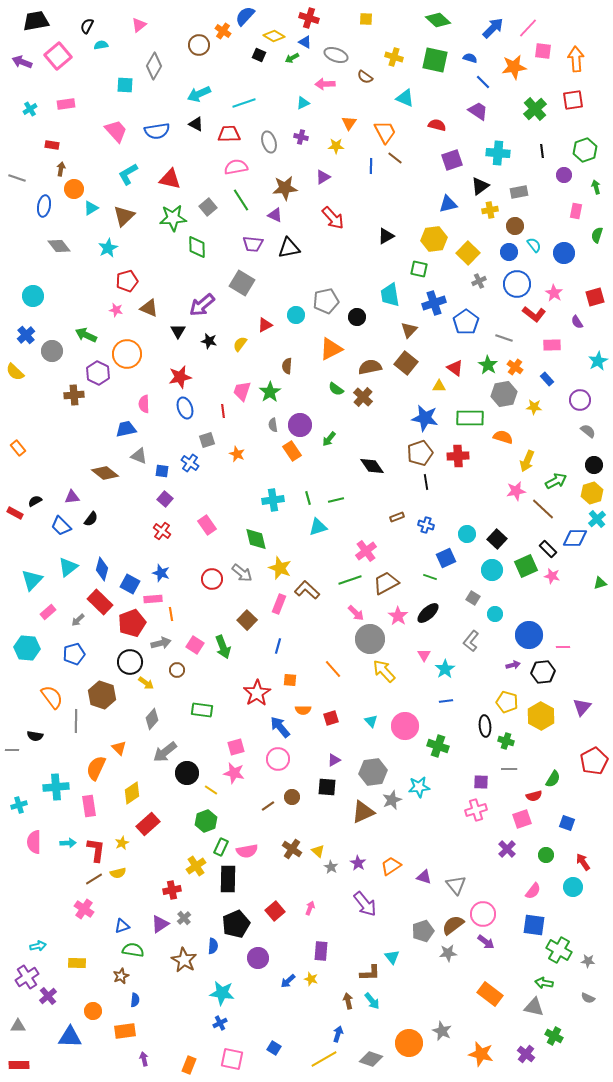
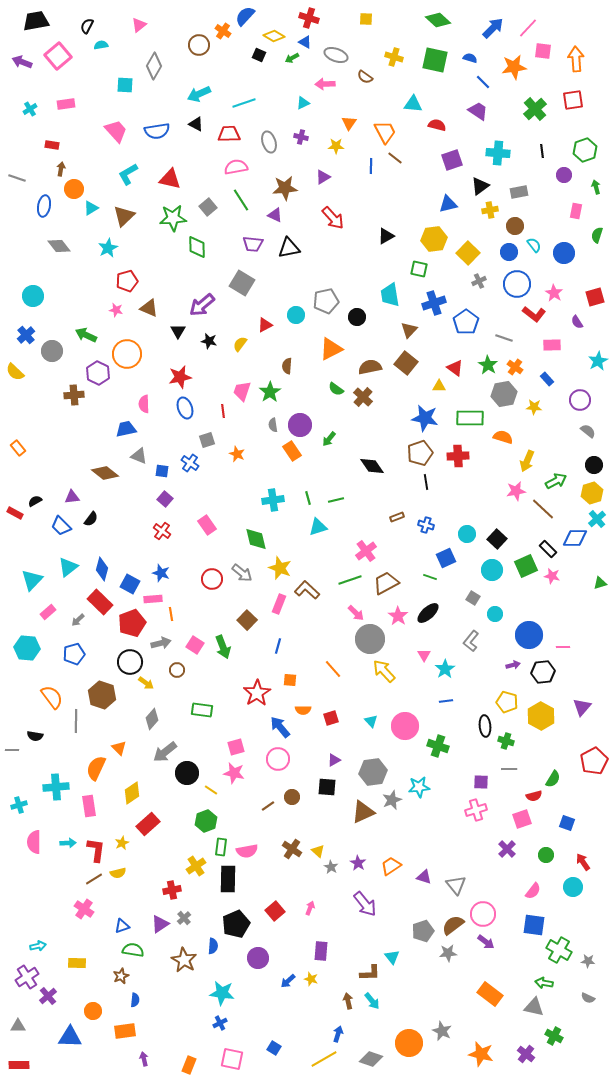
cyan triangle at (405, 98): moved 8 px right, 6 px down; rotated 18 degrees counterclockwise
green rectangle at (221, 847): rotated 18 degrees counterclockwise
